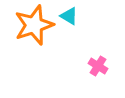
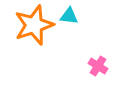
cyan triangle: rotated 24 degrees counterclockwise
